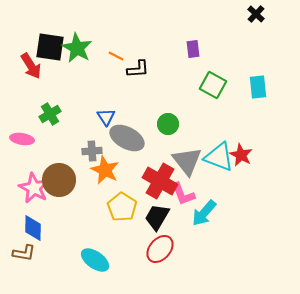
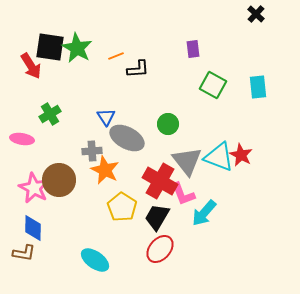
orange line: rotated 49 degrees counterclockwise
